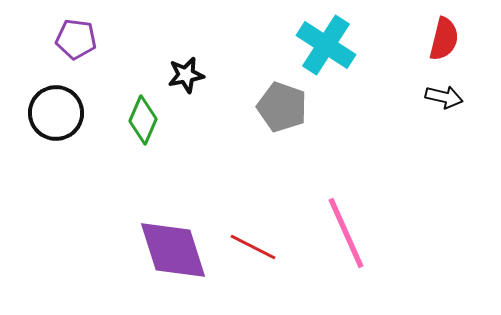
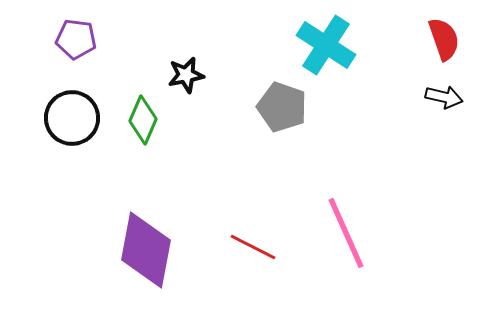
red semicircle: rotated 33 degrees counterclockwise
black circle: moved 16 px right, 5 px down
purple diamond: moved 27 px left; rotated 28 degrees clockwise
